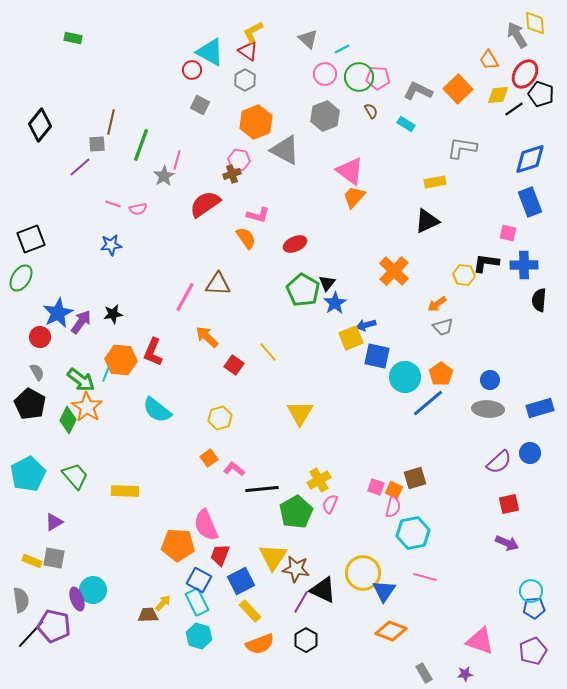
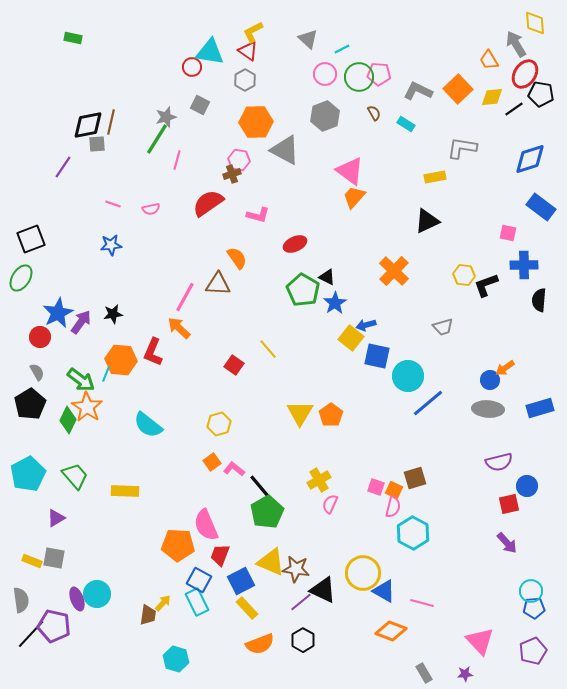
gray arrow at (517, 35): moved 1 px left, 9 px down
cyan triangle at (210, 52): rotated 20 degrees counterclockwise
red circle at (192, 70): moved 3 px up
pink pentagon at (378, 78): moved 1 px right, 4 px up
black pentagon at (541, 94): rotated 10 degrees counterclockwise
yellow diamond at (498, 95): moved 6 px left, 2 px down
brown semicircle at (371, 111): moved 3 px right, 2 px down
orange hexagon at (256, 122): rotated 20 degrees clockwise
black diamond at (40, 125): moved 48 px right; rotated 40 degrees clockwise
green line at (141, 145): moved 16 px right, 6 px up; rotated 12 degrees clockwise
purple line at (80, 167): moved 17 px left; rotated 15 degrees counterclockwise
gray star at (164, 176): moved 2 px right, 59 px up; rotated 15 degrees clockwise
yellow rectangle at (435, 182): moved 5 px up
blue rectangle at (530, 202): moved 11 px right, 5 px down; rotated 32 degrees counterclockwise
red semicircle at (205, 204): moved 3 px right, 1 px up
pink semicircle at (138, 209): moved 13 px right
orange semicircle at (246, 238): moved 9 px left, 20 px down
black L-shape at (486, 263): moved 22 px down; rotated 28 degrees counterclockwise
black triangle at (327, 283): moved 6 px up; rotated 42 degrees counterclockwise
orange arrow at (437, 304): moved 68 px right, 64 px down
orange arrow at (207, 337): moved 28 px left, 9 px up
yellow square at (351, 338): rotated 30 degrees counterclockwise
yellow line at (268, 352): moved 3 px up
orange pentagon at (441, 374): moved 110 px left, 41 px down
cyan circle at (405, 377): moved 3 px right, 1 px up
black pentagon at (30, 404): rotated 12 degrees clockwise
cyan semicircle at (157, 410): moved 9 px left, 15 px down
yellow hexagon at (220, 418): moved 1 px left, 6 px down
blue circle at (530, 453): moved 3 px left, 33 px down
orange square at (209, 458): moved 3 px right, 4 px down
purple semicircle at (499, 462): rotated 28 degrees clockwise
black line at (262, 489): rotated 56 degrees clockwise
green pentagon at (296, 512): moved 29 px left
purple triangle at (54, 522): moved 2 px right, 4 px up
cyan hexagon at (413, 533): rotated 20 degrees counterclockwise
purple arrow at (507, 543): rotated 25 degrees clockwise
yellow triangle at (273, 557): moved 2 px left, 5 px down; rotated 40 degrees counterclockwise
pink line at (425, 577): moved 3 px left, 26 px down
cyan circle at (93, 590): moved 4 px right, 4 px down
blue triangle at (384, 591): rotated 35 degrees counterclockwise
purple line at (301, 602): rotated 20 degrees clockwise
yellow rectangle at (250, 611): moved 3 px left, 3 px up
brown trapezoid at (148, 615): rotated 100 degrees clockwise
cyan hexagon at (199, 636): moved 23 px left, 23 px down
black hexagon at (306, 640): moved 3 px left
pink triangle at (480, 641): rotated 28 degrees clockwise
